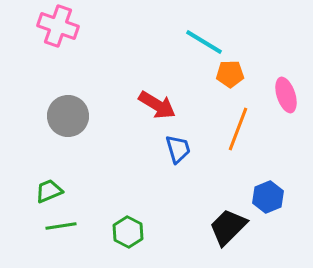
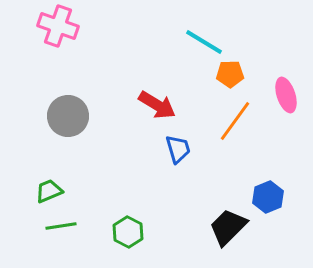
orange line: moved 3 px left, 8 px up; rotated 15 degrees clockwise
